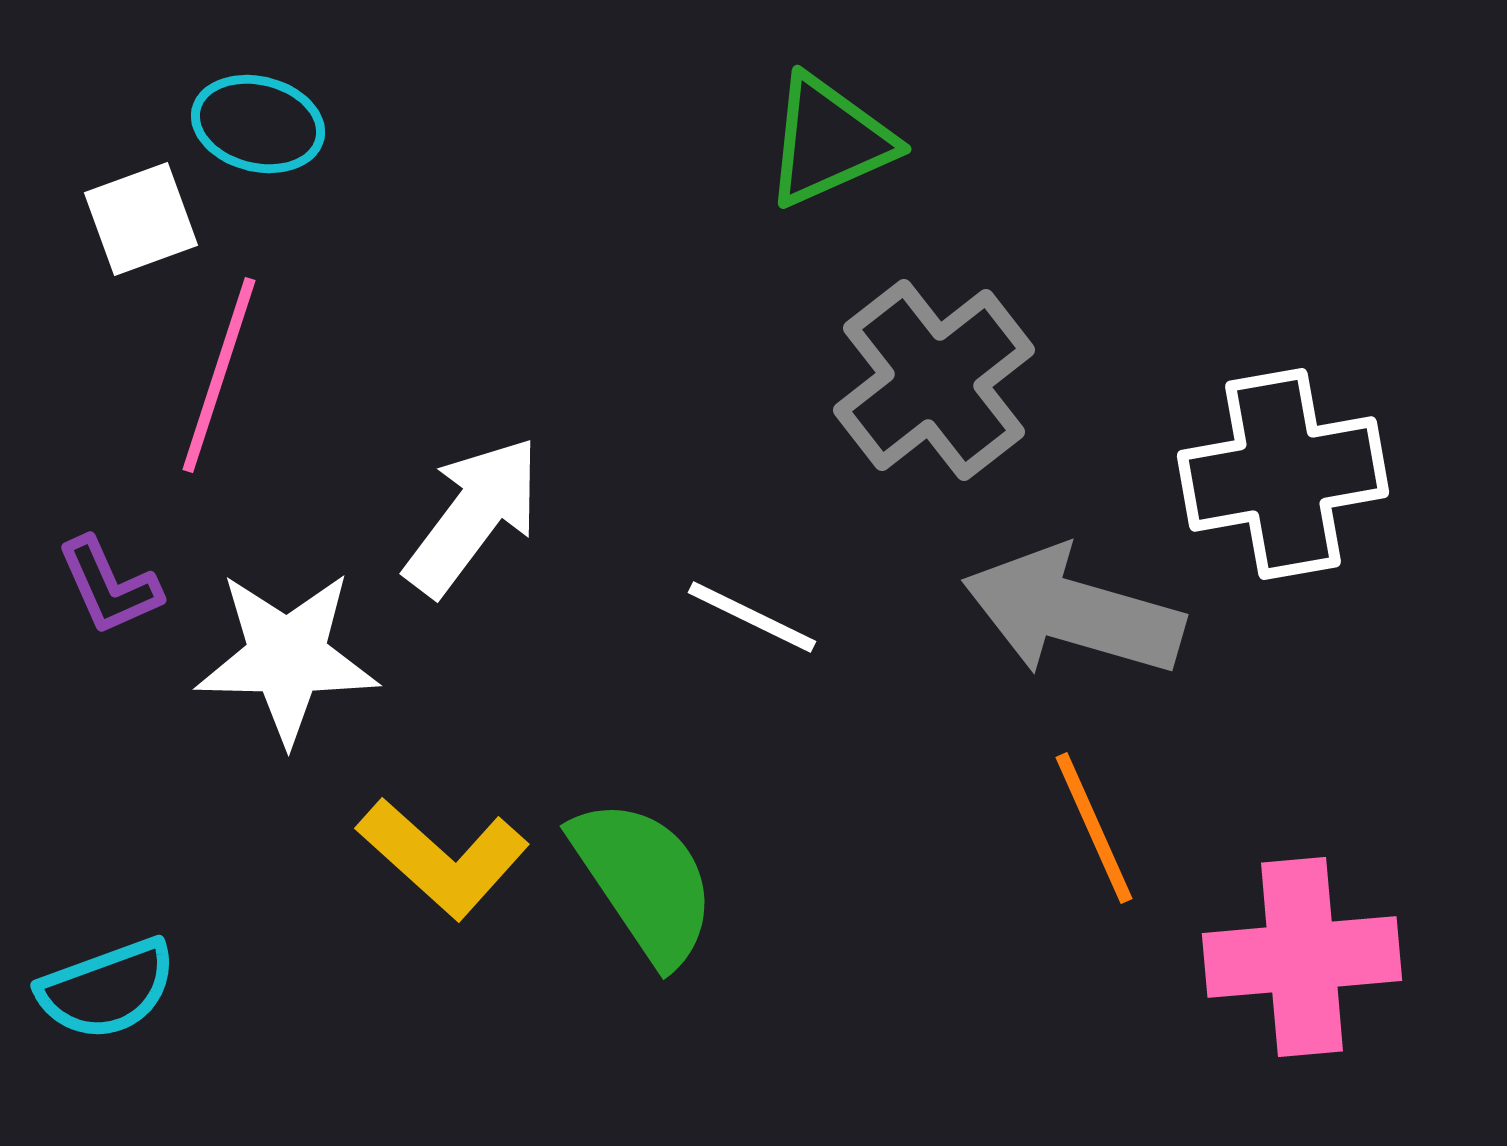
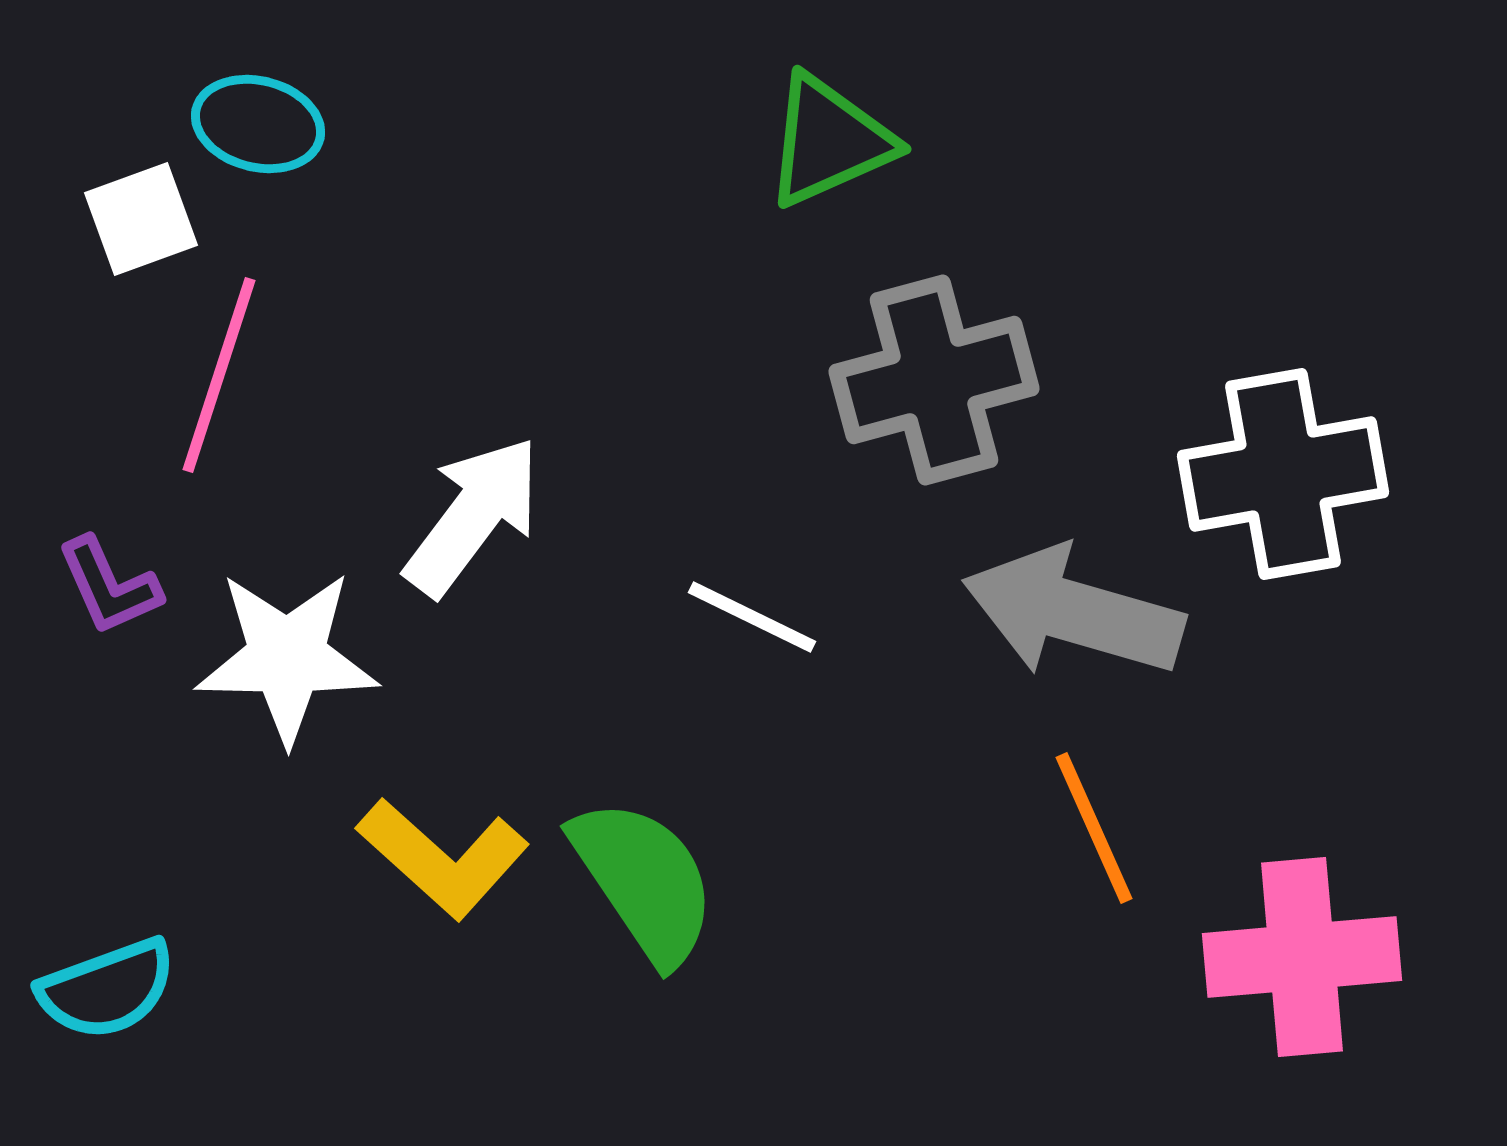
gray cross: rotated 23 degrees clockwise
